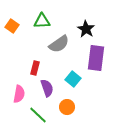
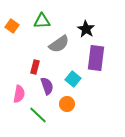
red rectangle: moved 1 px up
purple semicircle: moved 2 px up
orange circle: moved 3 px up
